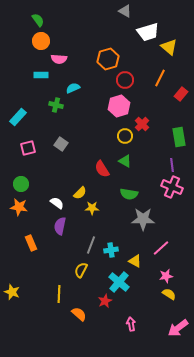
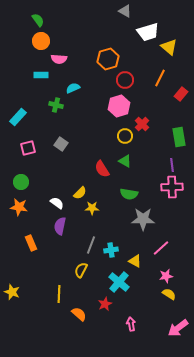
green circle at (21, 184): moved 2 px up
pink cross at (172, 187): rotated 25 degrees counterclockwise
red star at (105, 301): moved 3 px down
